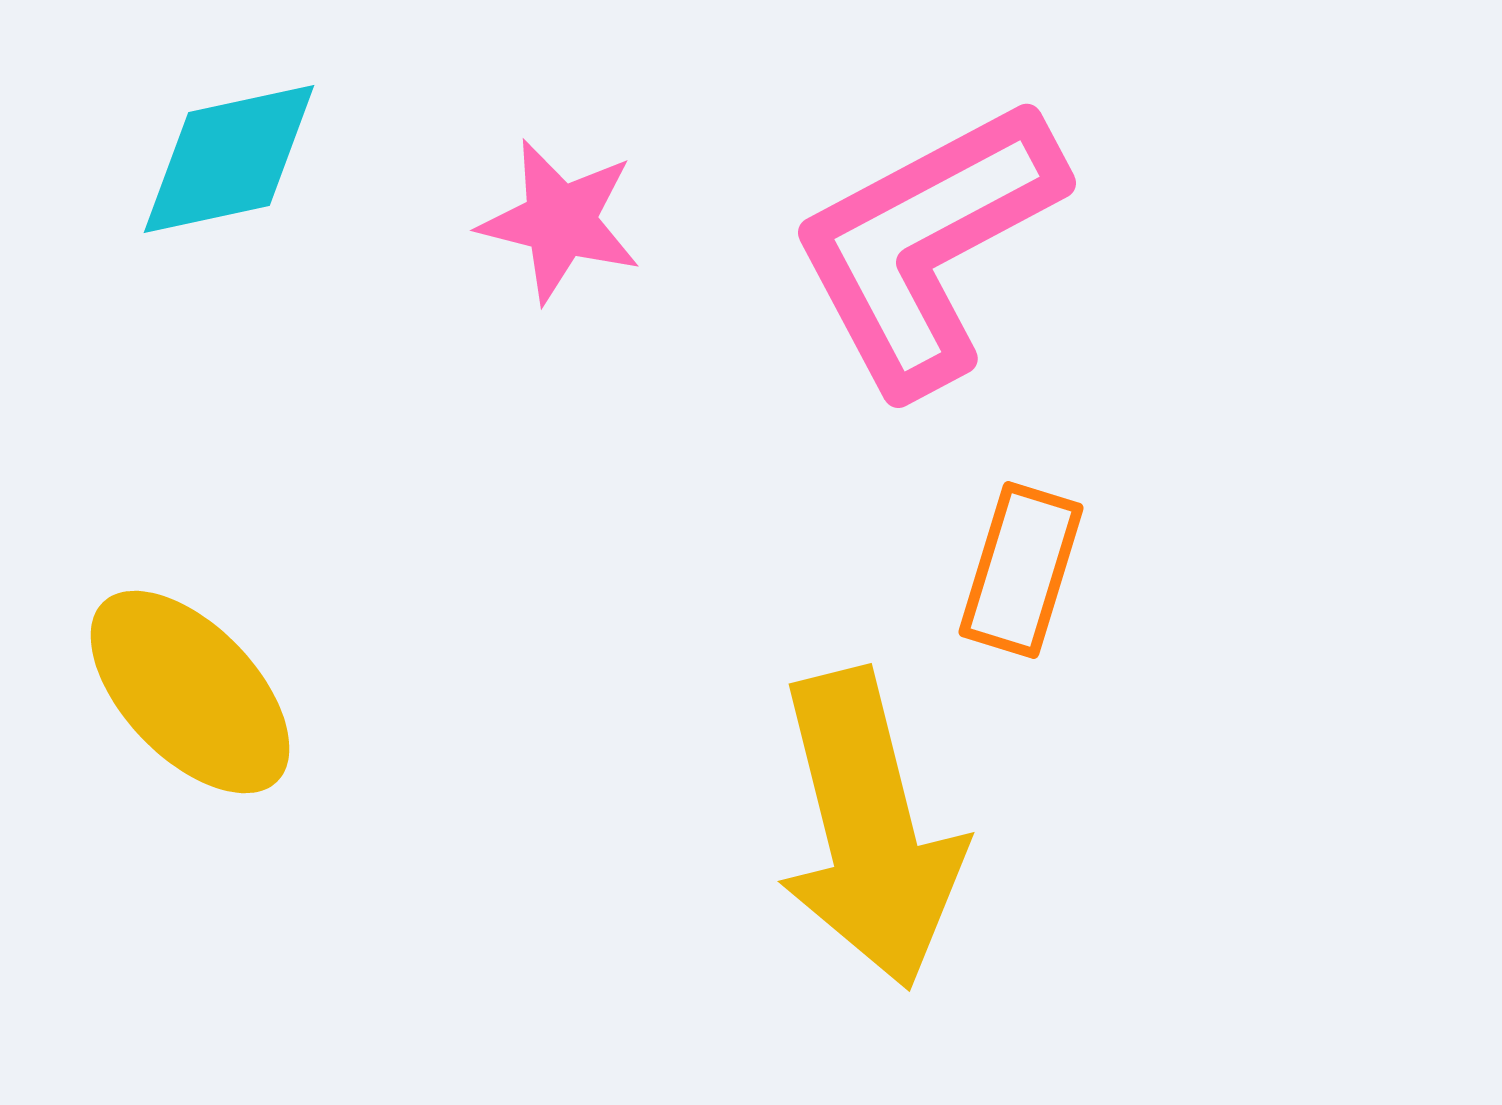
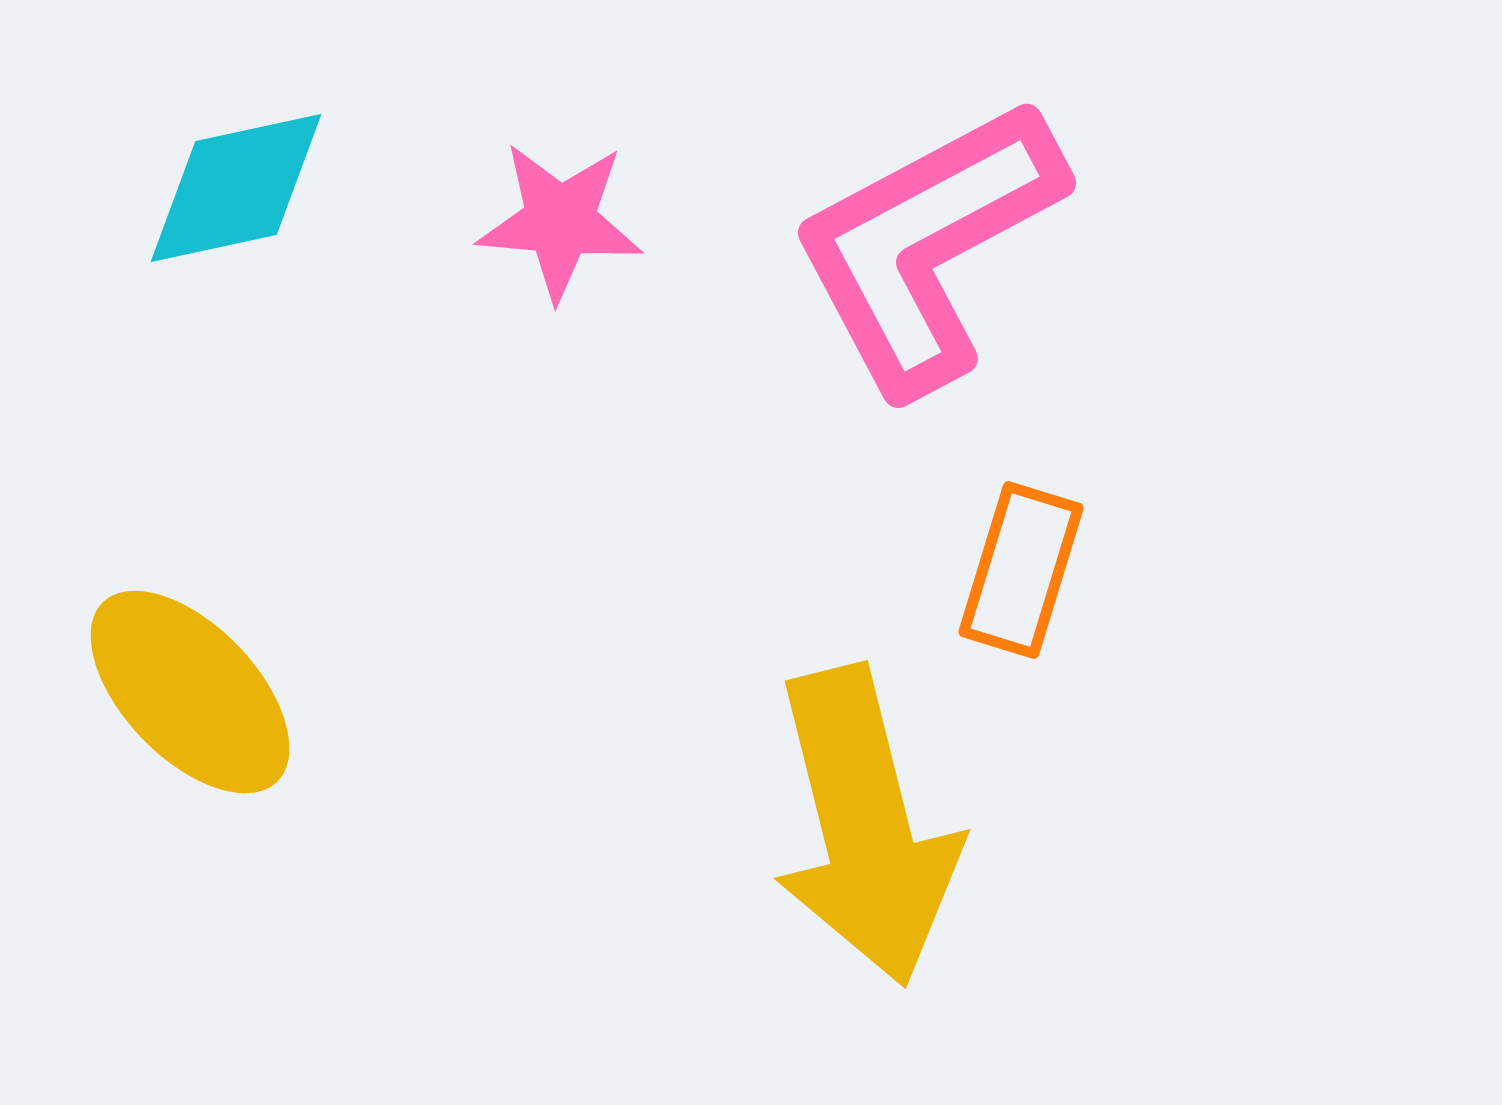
cyan diamond: moved 7 px right, 29 px down
pink star: rotated 9 degrees counterclockwise
yellow arrow: moved 4 px left, 3 px up
